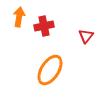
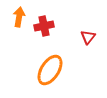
red triangle: moved 2 px right, 1 px down
